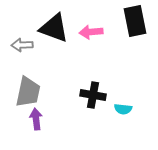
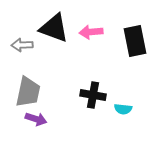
black rectangle: moved 20 px down
purple arrow: rotated 115 degrees clockwise
